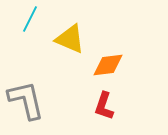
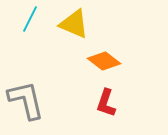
yellow triangle: moved 4 px right, 15 px up
orange diamond: moved 4 px left, 4 px up; rotated 44 degrees clockwise
red L-shape: moved 2 px right, 3 px up
